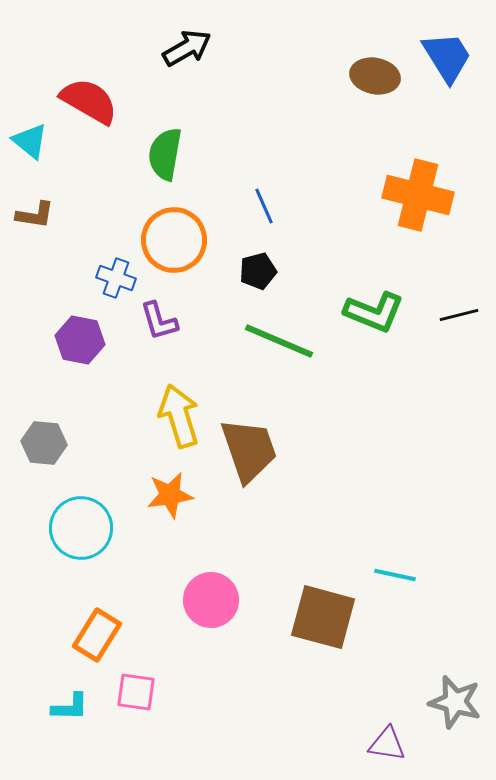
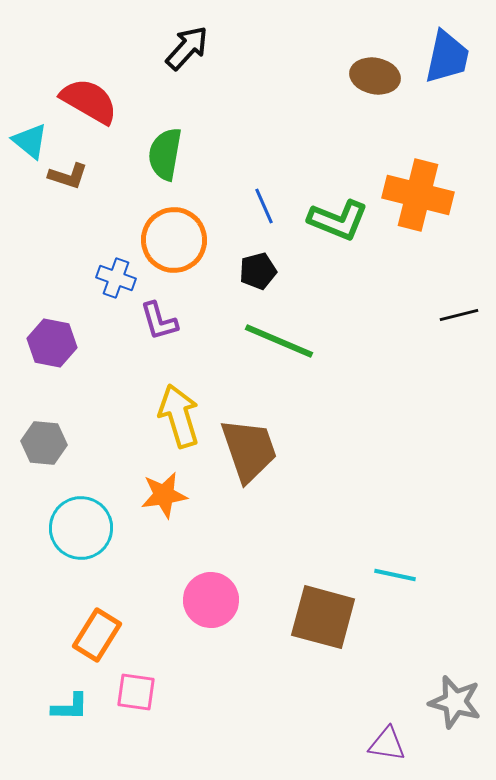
black arrow: rotated 18 degrees counterclockwise
blue trapezoid: rotated 44 degrees clockwise
brown L-shape: moved 33 px right, 39 px up; rotated 9 degrees clockwise
green L-shape: moved 36 px left, 92 px up
purple hexagon: moved 28 px left, 3 px down
orange star: moved 6 px left
